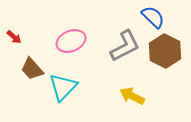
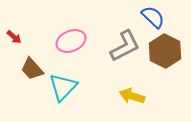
yellow arrow: rotated 10 degrees counterclockwise
